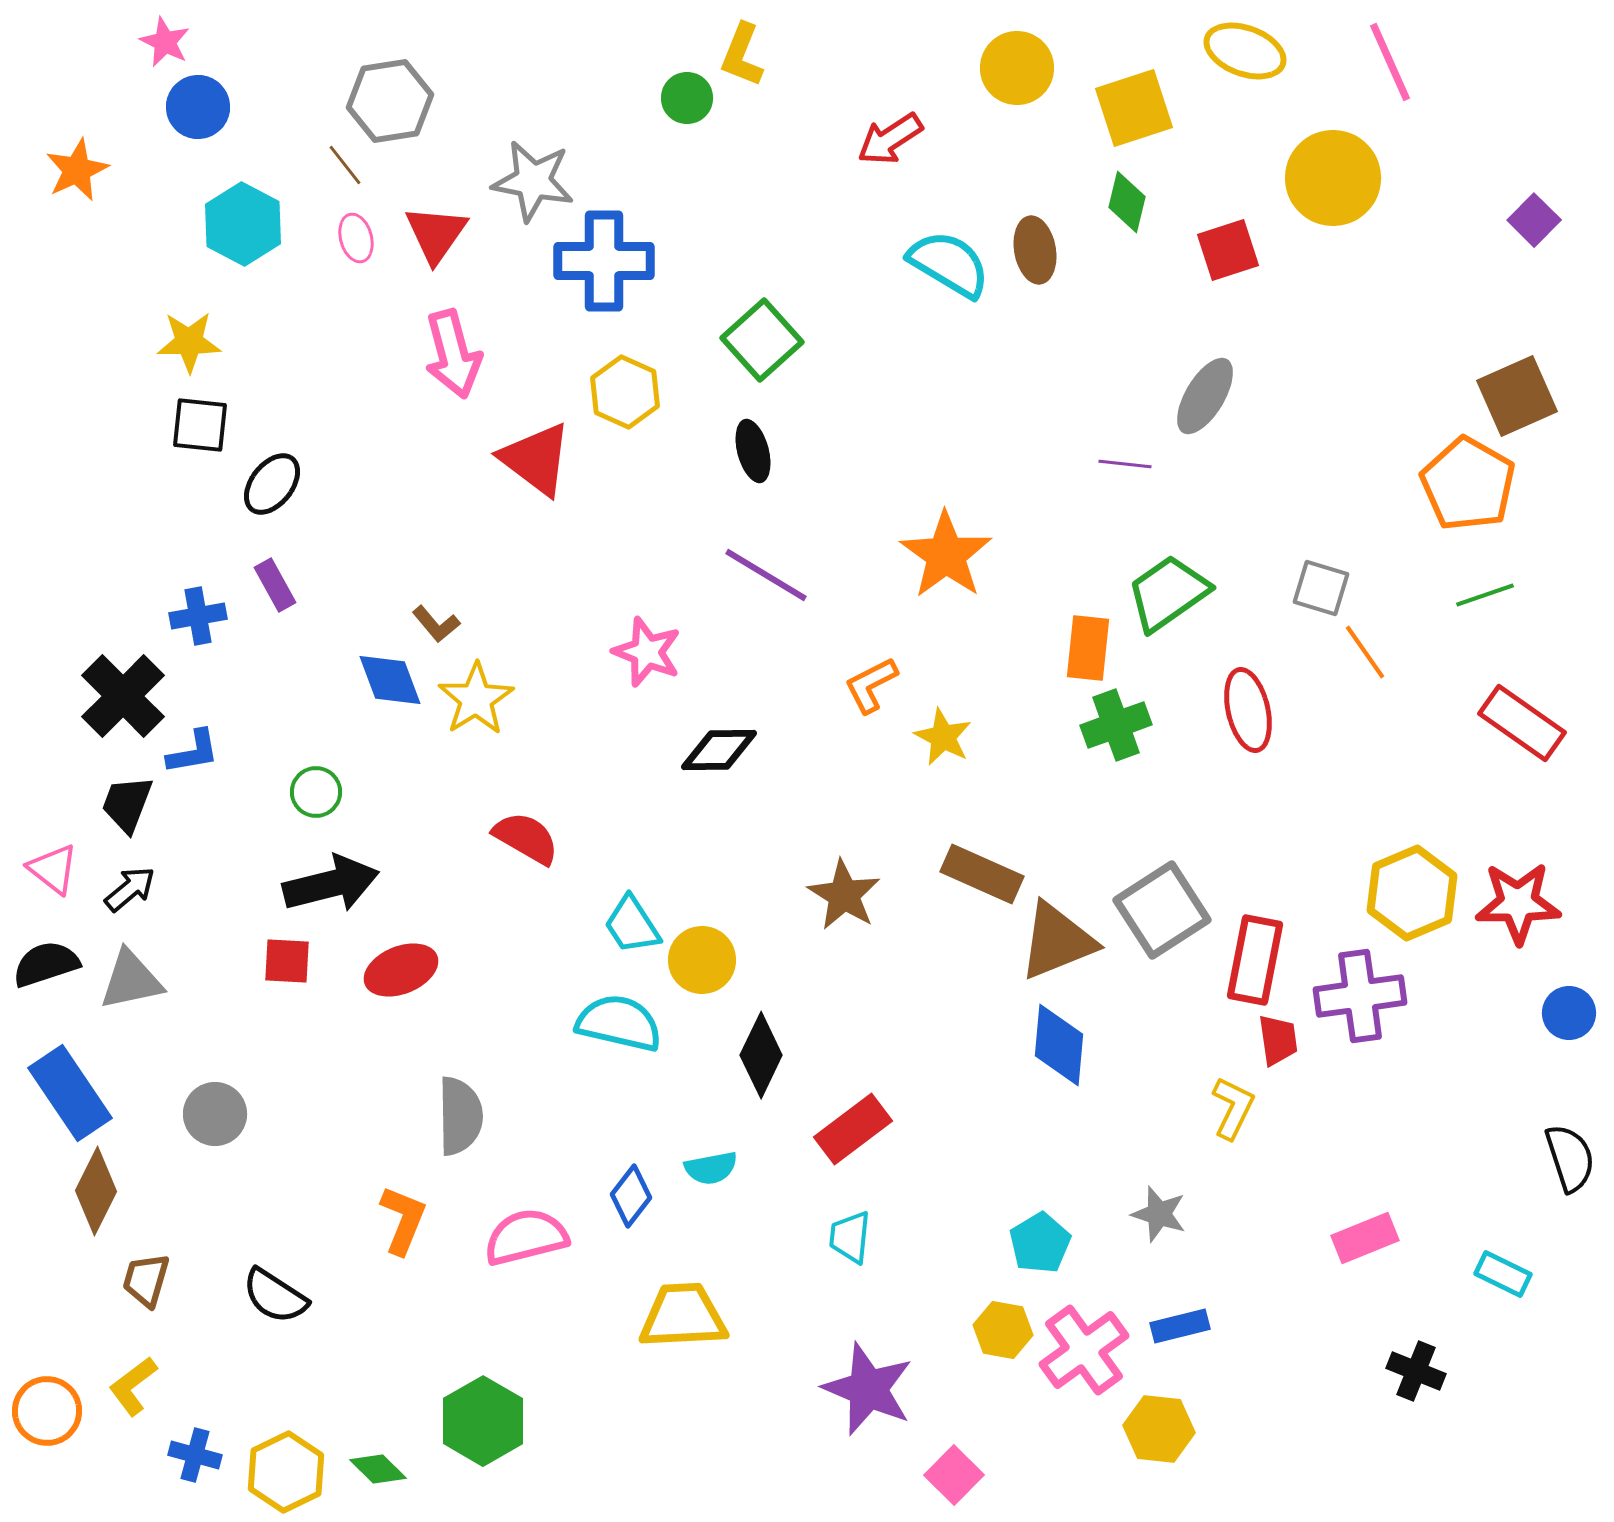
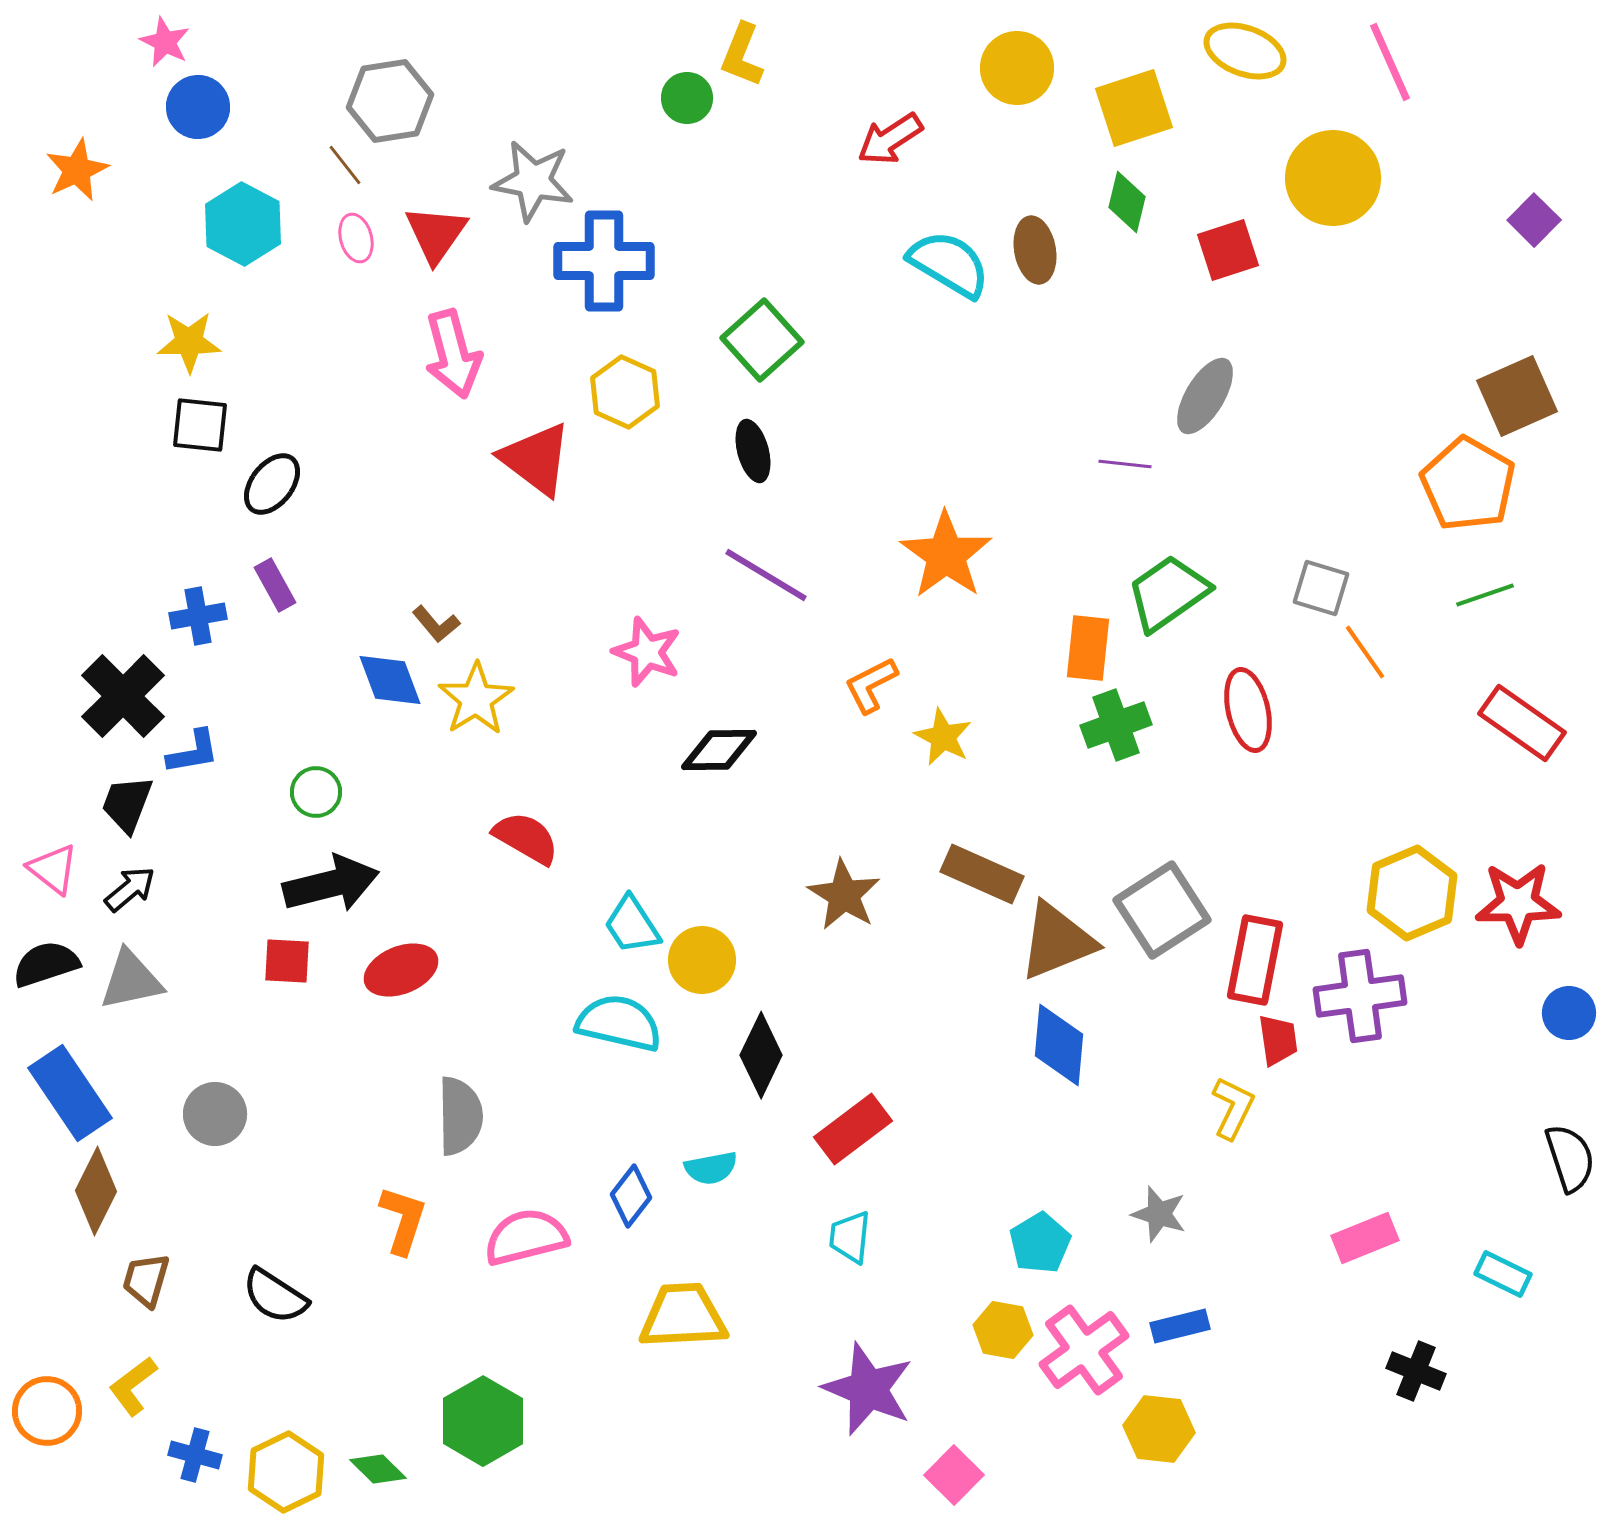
orange L-shape at (403, 1220): rotated 4 degrees counterclockwise
